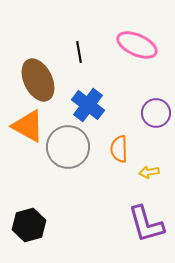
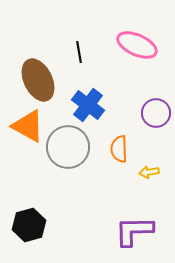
purple L-shape: moved 12 px left, 7 px down; rotated 105 degrees clockwise
